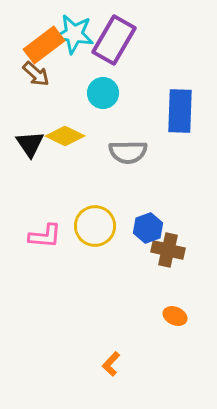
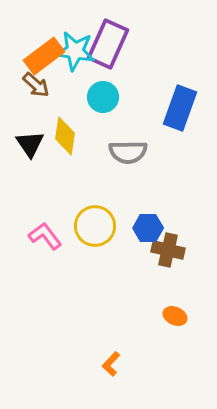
cyan star: moved 1 px right, 17 px down
purple rectangle: moved 6 px left, 4 px down; rotated 6 degrees counterclockwise
orange rectangle: moved 11 px down
brown arrow: moved 11 px down
cyan circle: moved 4 px down
blue rectangle: moved 3 px up; rotated 18 degrees clockwise
yellow diamond: rotated 72 degrees clockwise
blue hexagon: rotated 20 degrees clockwise
pink L-shape: rotated 132 degrees counterclockwise
